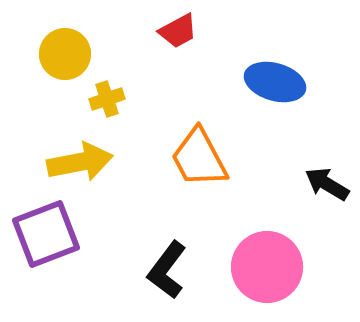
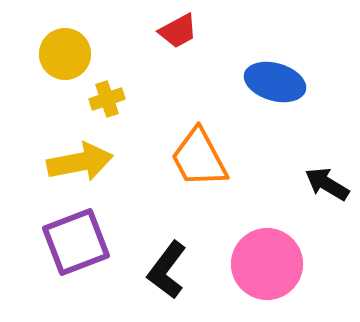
purple square: moved 30 px right, 8 px down
pink circle: moved 3 px up
